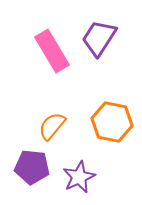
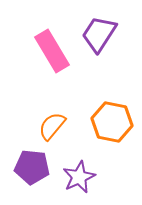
purple trapezoid: moved 4 px up
